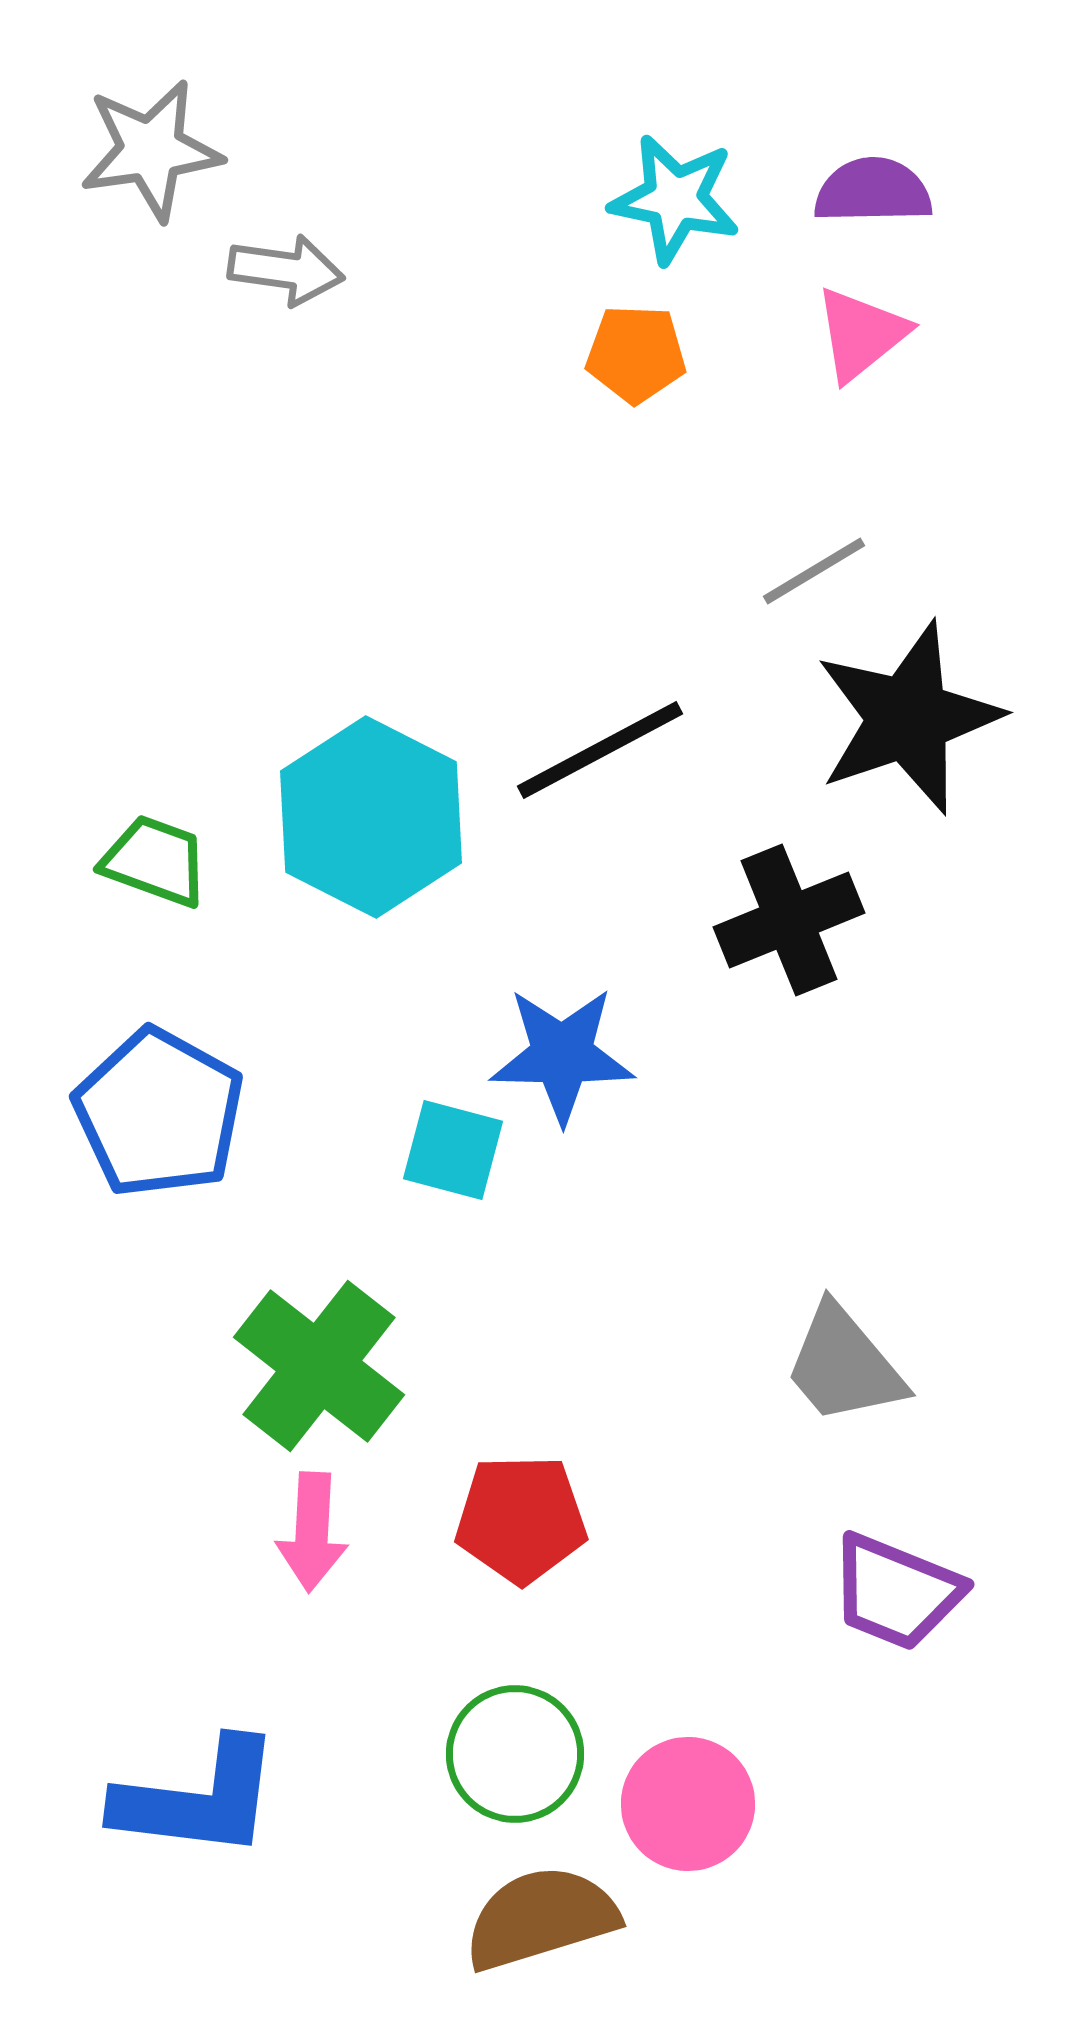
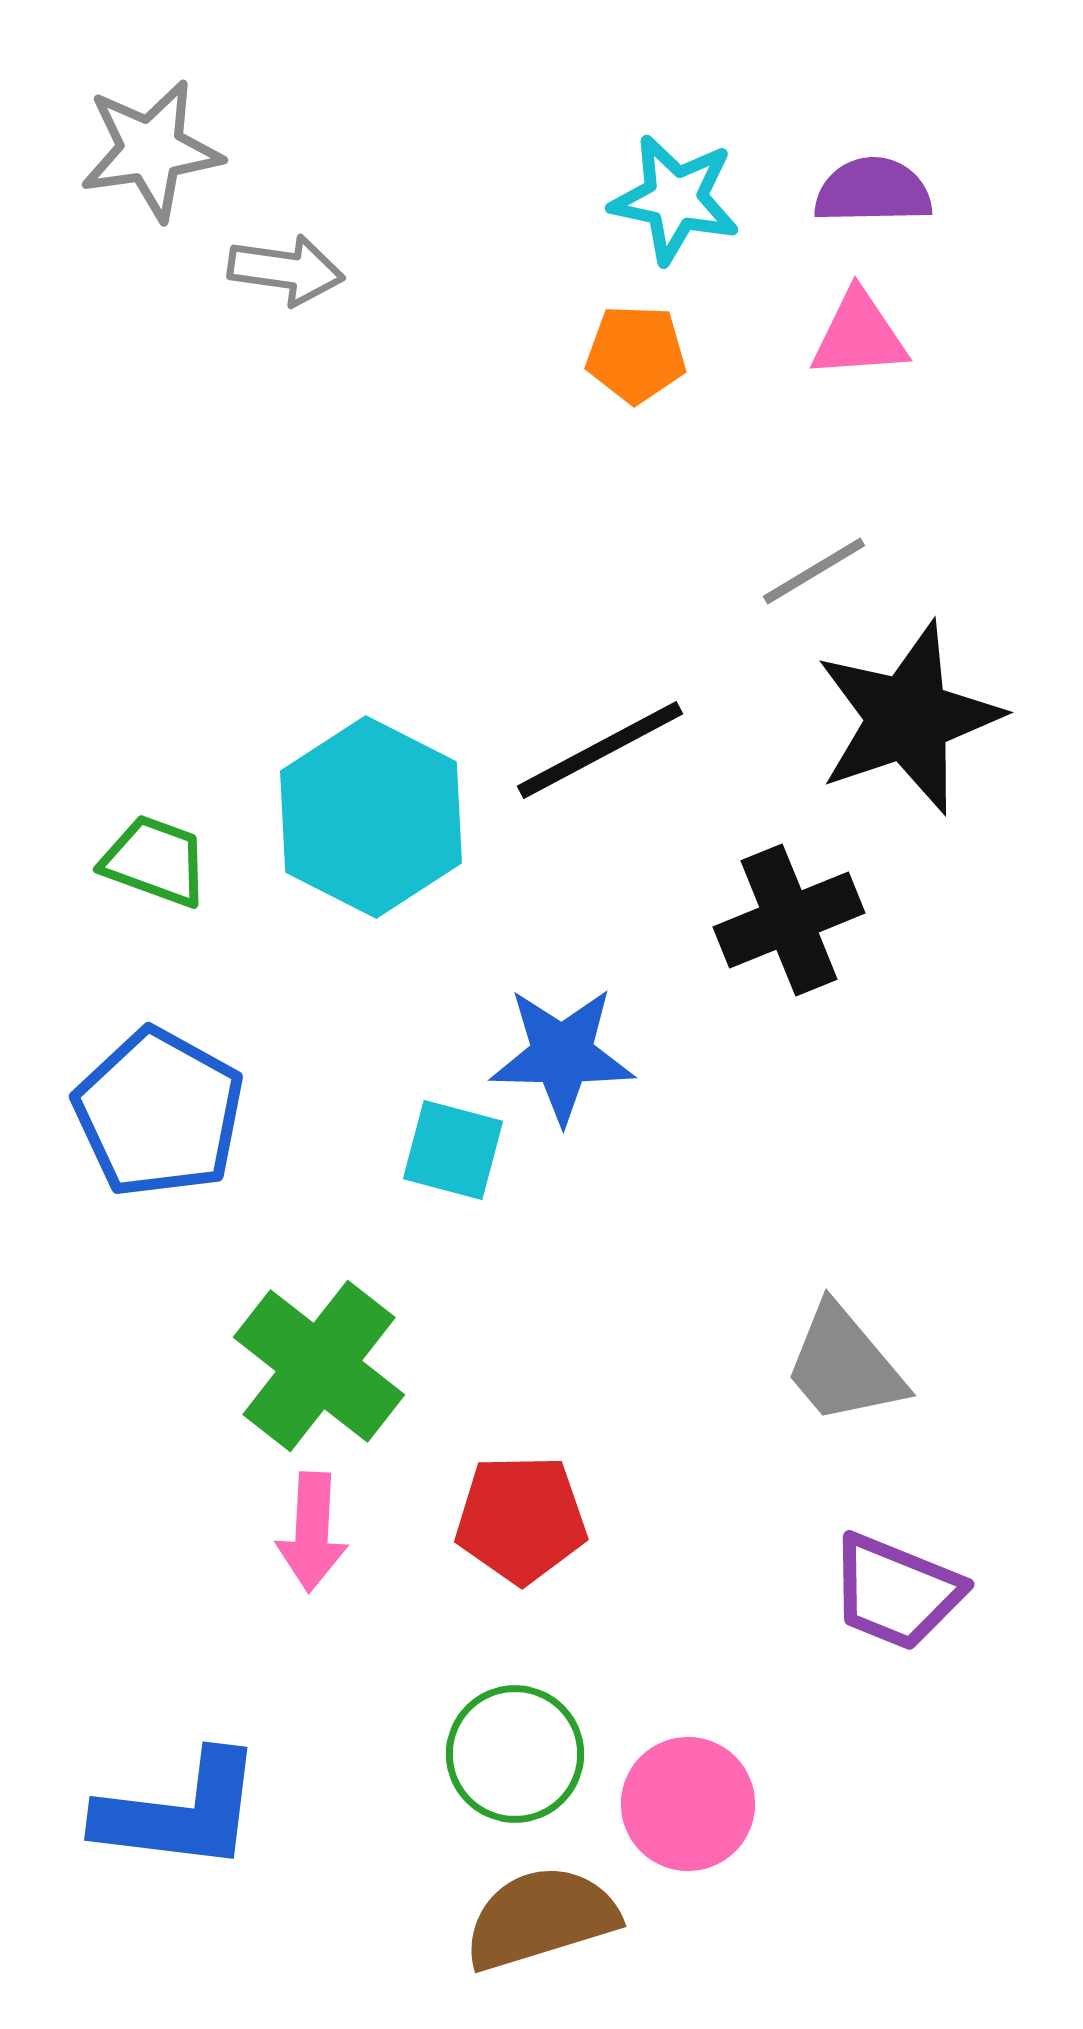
pink triangle: moved 2 px left, 1 px down; rotated 35 degrees clockwise
blue L-shape: moved 18 px left, 13 px down
